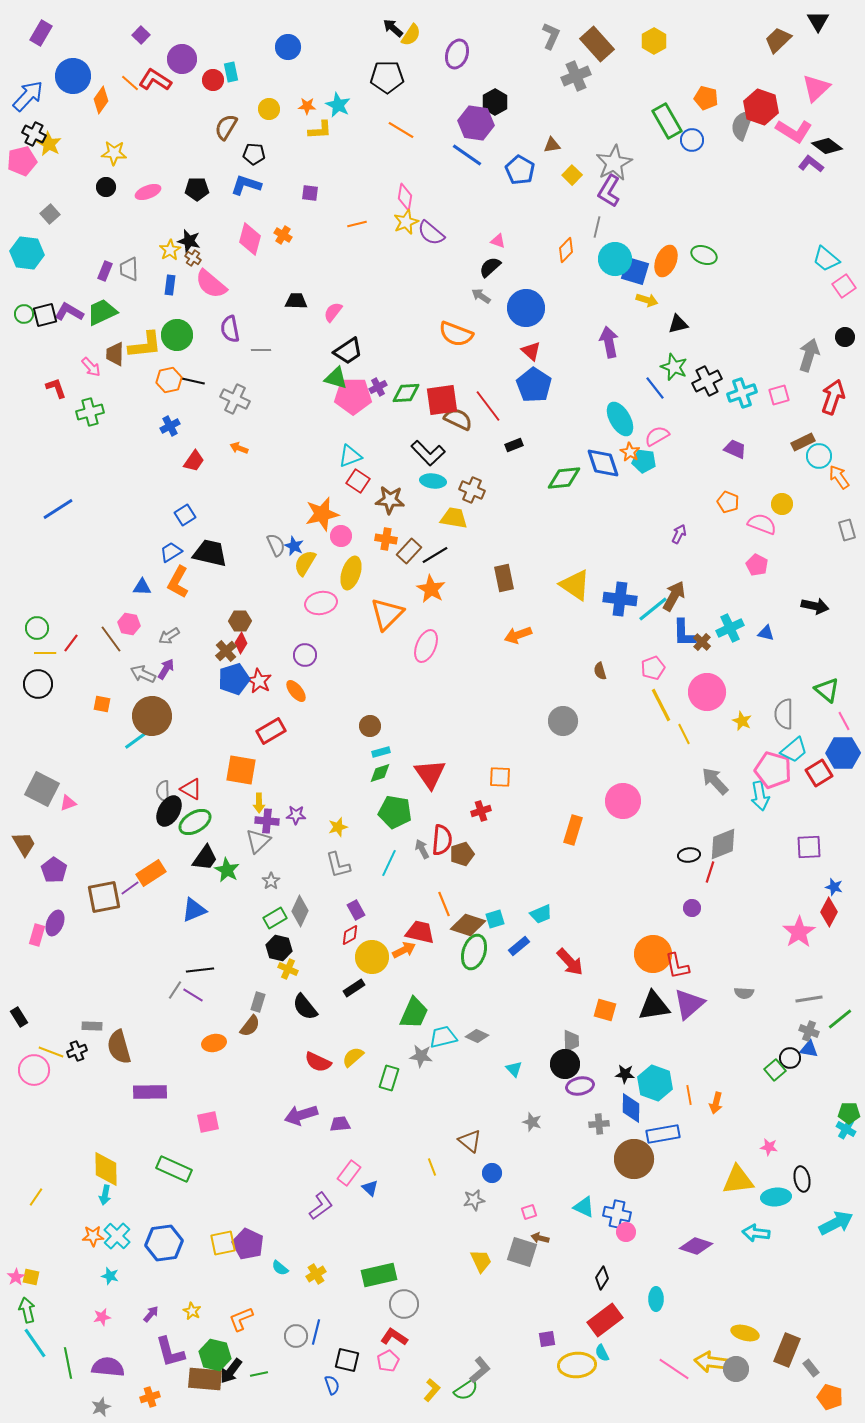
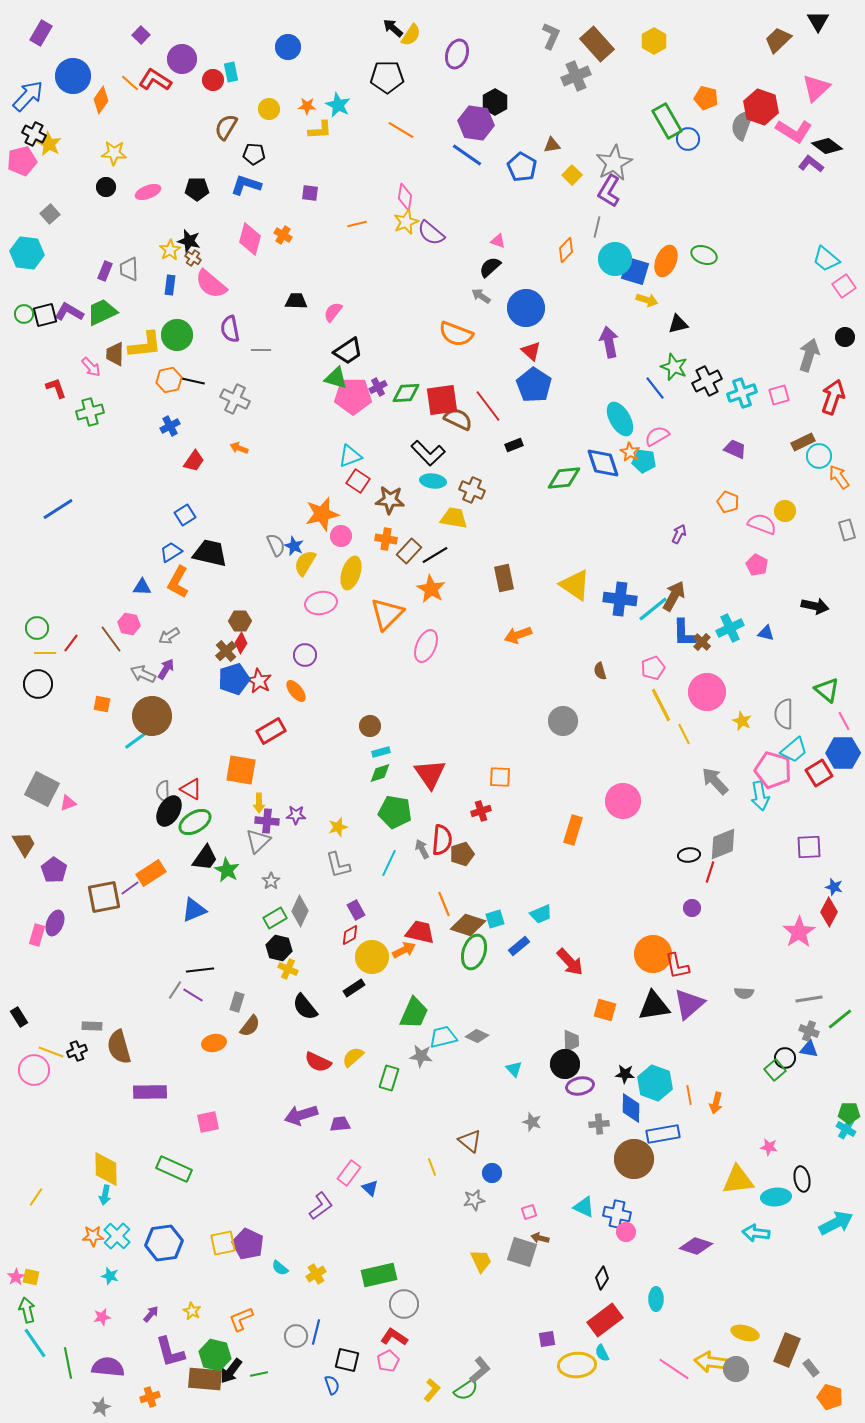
blue circle at (692, 140): moved 4 px left, 1 px up
blue pentagon at (520, 170): moved 2 px right, 3 px up
yellow circle at (782, 504): moved 3 px right, 7 px down
gray rectangle at (258, 1002): moved 21 px left
black circle at (790, 1058): moved 5 px left
